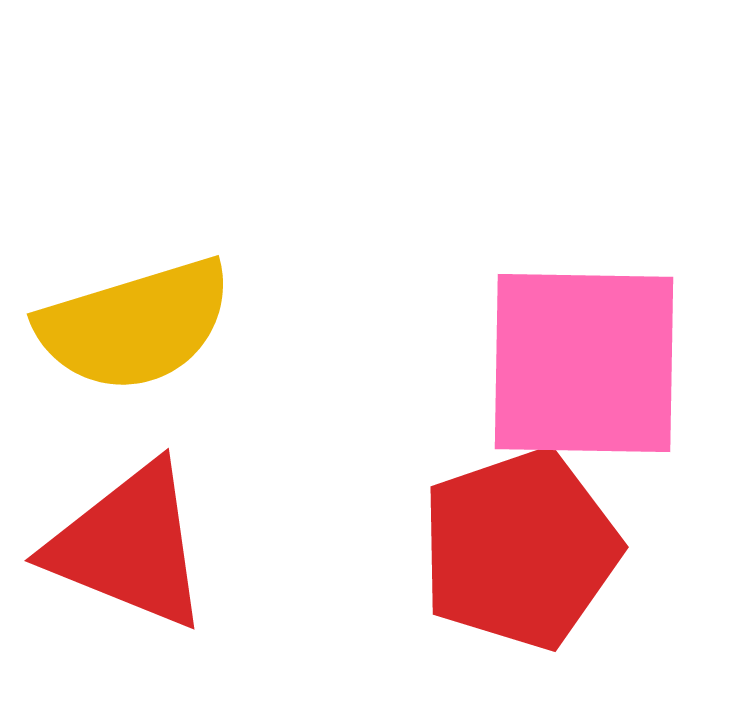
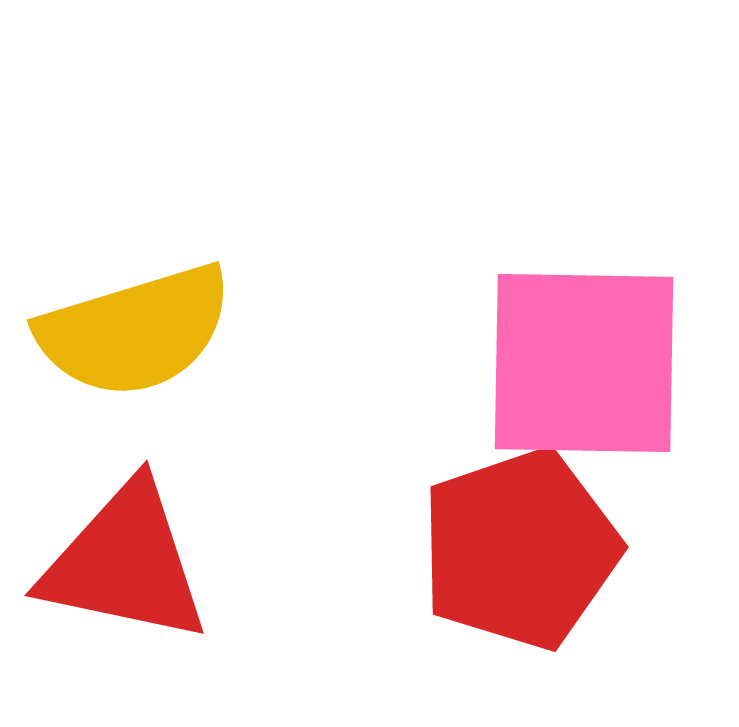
yellow semicircle: moved 6 px down
red triangle: moved 4 px left, 17 px down; rotated 10 degrees counterclockwise
